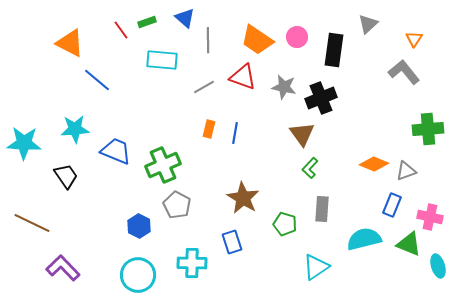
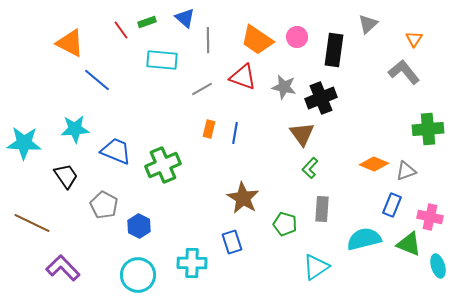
gray line at (204, 87): moved 2 px left, 2 px down
gray pentagon at (177, 205): moved 73 px left
